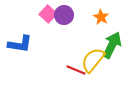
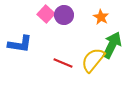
pink square: moved 2 px left
red line: moved 13 px left, 7 px up
